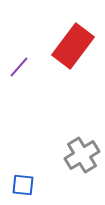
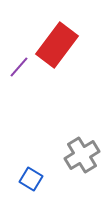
red rectangle: moved 16 px left, 1 px up
blue square: moved 8 px right, 6 px up; rotated 25 degrees clockwise
